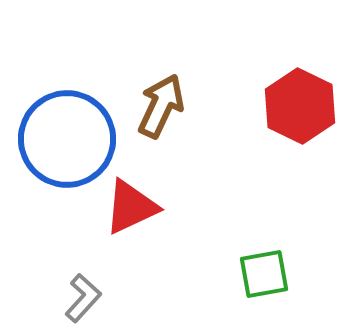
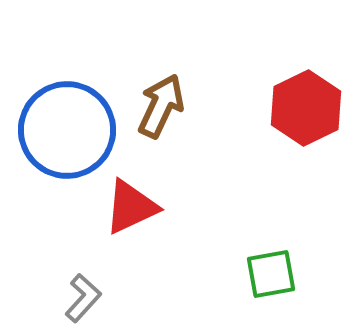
red hexagon: moved 6 px right, 2 px down; rotated 8 degrees clockwise
blue circle: moved 9 px up
green square: moved 7 px right
